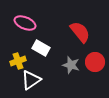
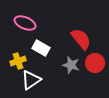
red semicircle: moved 1 px right, 7 px down
red circle: moved 1 px down
